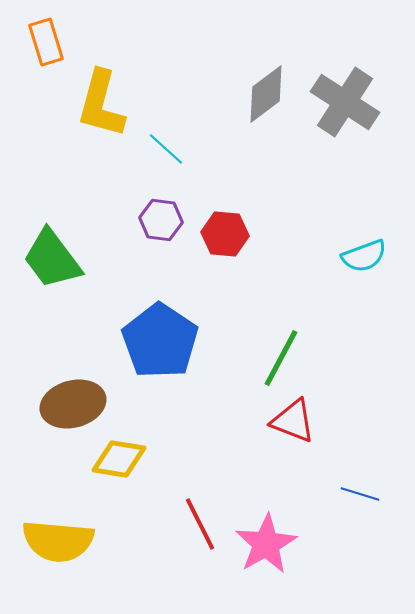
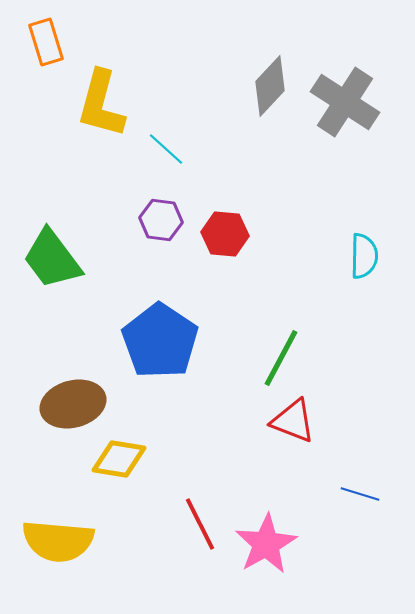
gray diamond: moved 4 px right, 8 px up; rotated 10 degrees counterclockwise
cyan semicircle: rotated 69 degrees counterclockwise
